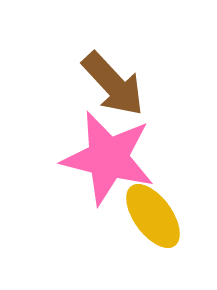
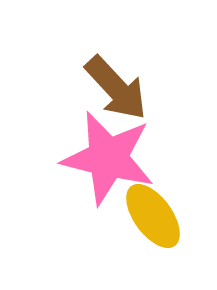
brown arrow: moved 3 px right, 4 px down
